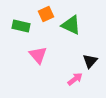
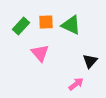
orange square: moved 8 px down; rotated 21 degrees clockwise
green rectangle: rotated 60 degrees counterclockwise
pink triangle: moved 2 px right, 2 px up
pink arrow: moved 1 px right, 5 px down
